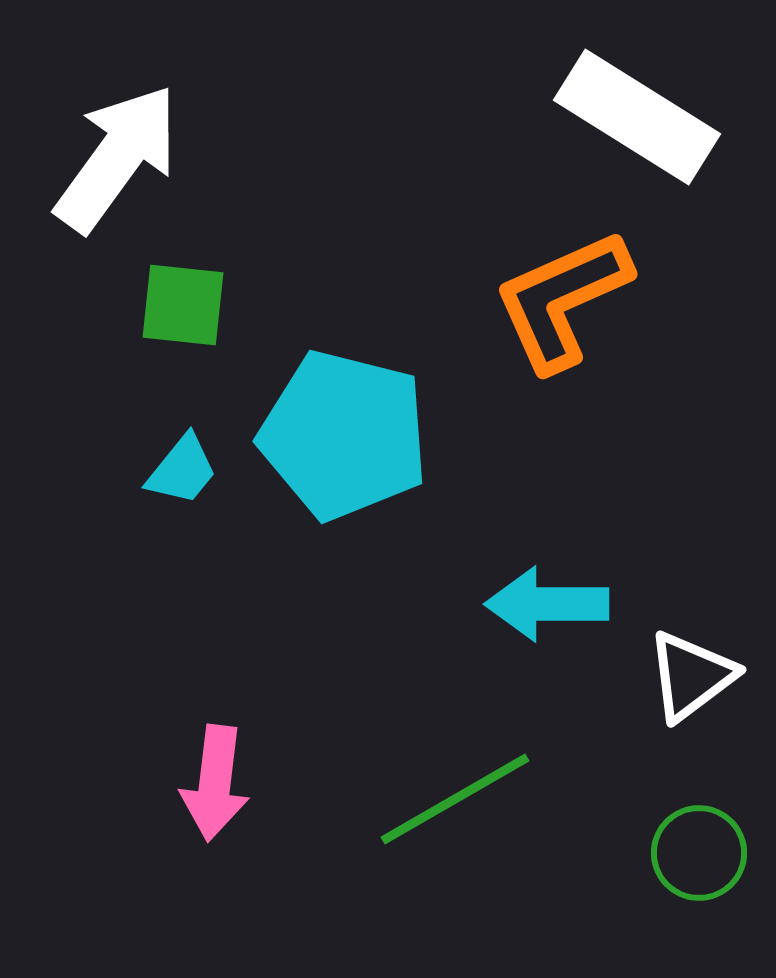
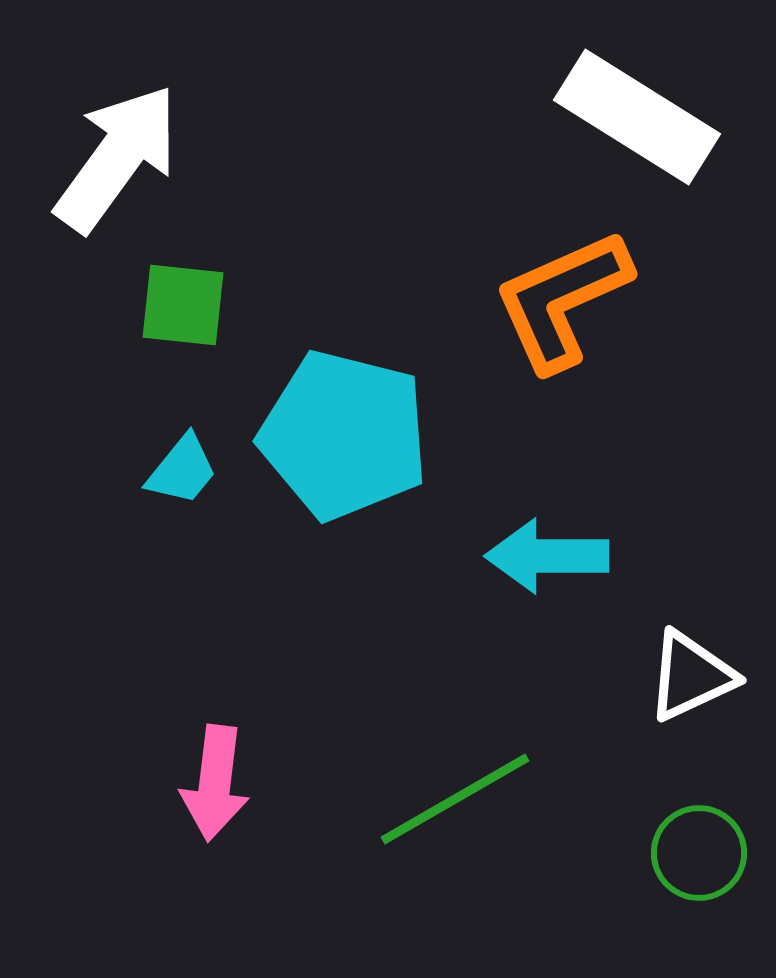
cyan arrow: moved 48 px up
white triangle: rotated 12 degrees clockwise
